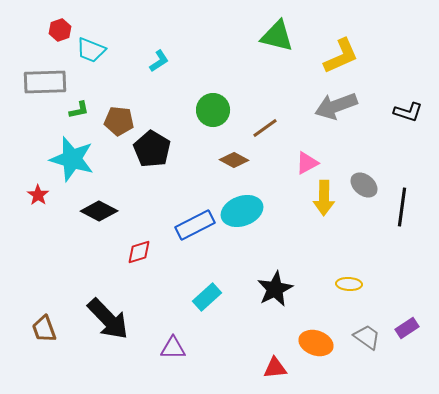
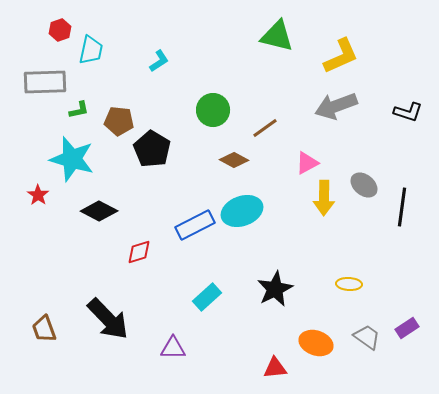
cyan trapezoid: rotated 100 degrees counterclockwise
